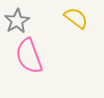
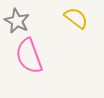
gray star: rotated 15 degrees counterclockwise
